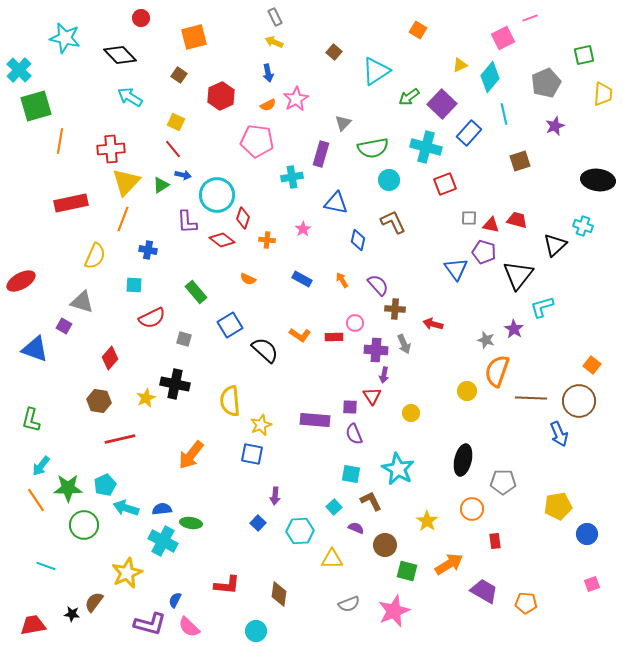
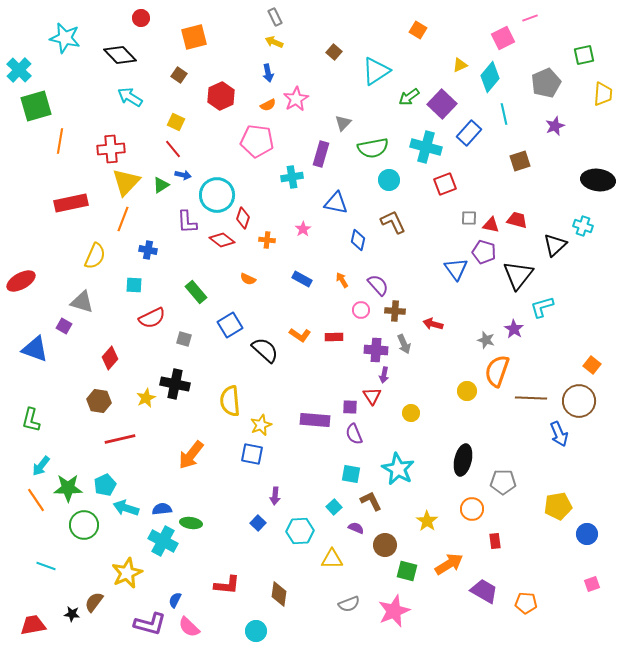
brown cross at (395, 309): moved 2 px down
pink circle at (355, 323): moved 6 px right, 13 px up
